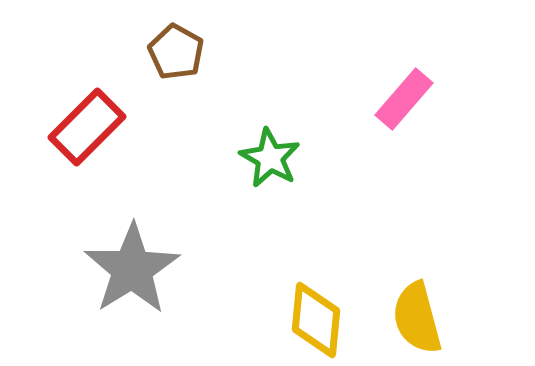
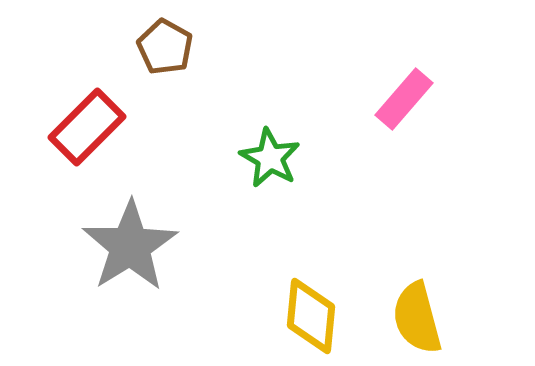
brown pentagon: moved 11 px left, 5 px up
gray star: moved 2 px left, 23 px up
yellow diamond: moved 5 px left, 4 px up
